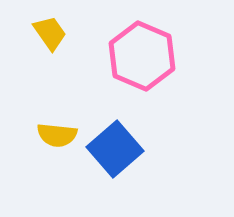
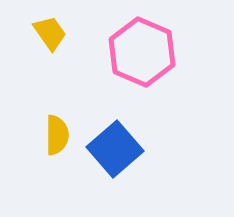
pink hexagon: moved 4 px up
yellow semicircle: rotated 96 degrees counterclockwise
